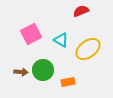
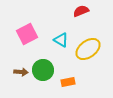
pink square: moved 4 px left
